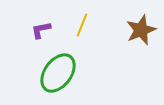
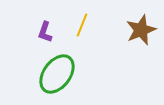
purple L-shape: moved 4 px right, 2 px down; rotated 60 degrees counterclockwise
green ellipse: moved 1 px left, 1 px down
